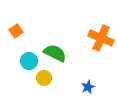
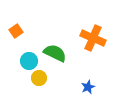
orange cross: moved 8 px left
yellow circle: moved 5 px left
